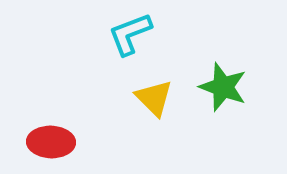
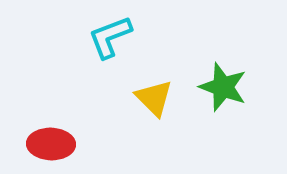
cyan L-shape: moved 20 px left, 3 px down
red ellipse: moved 2 px down
